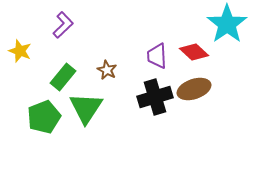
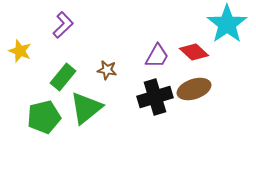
purple trapezoid: rotated 148 degrees counterclockwise
brown star: rotated 18 degrees counterclockwise
green triangle: rotated 18 degrees clockwise
green pentagon: rotated 8 degrees clockwise
